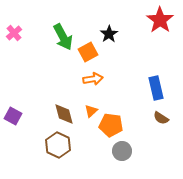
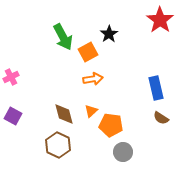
pink cross: moved 3 px left, 44 px down; rotated 14 degrees clockwise
gray circle: moved 1 px right, 1 px down
